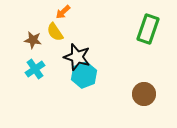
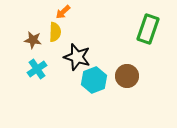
yellow semicircle: rotated 144 degrees counterclockwise
cyan cross: moved 2 px right
cyan hexagon: moved 10 px right, 5 px down
brown circle: moved 17 px left, 18 px up
